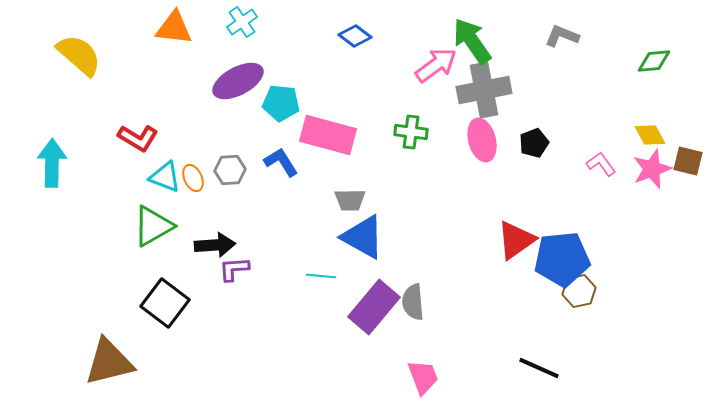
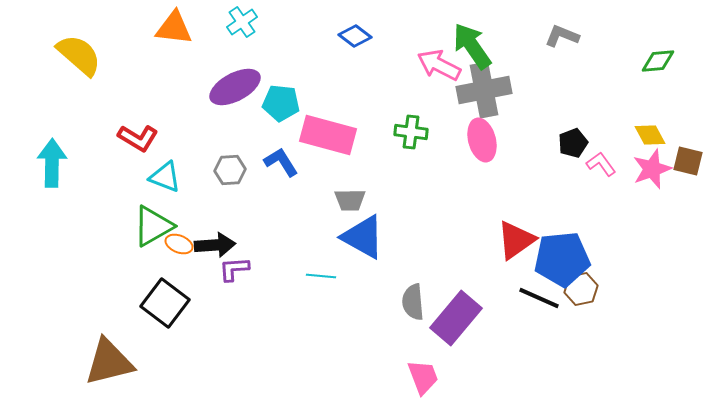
green arrow: moved 5 px down
green diamond: moved 4 px right
pink arrow: moved 3 px right; rotated 117 degrees counterclockwise
purple ellipse: moved 3 px left, 6 px down
black pentagon: moved 39 px right
orange ellipse: moved 14 px left, 66 px down; rotated 44 degrees counterclockwise
brown hexagon: moved 2 px right, 2 px up
purple rectangle: moved 82 px right, 11 px down
black line: moved 70 px up
